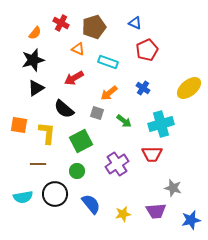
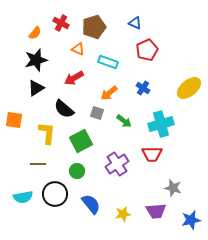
black star: moved 3 px right
orange square: moved 5 px left, 5 px up
